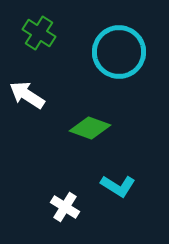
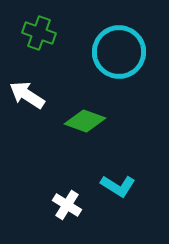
green cross: rotated 12 degrees counterclockwise
green diamond: moved 5 px left, 7 px up
white cross: moved 2 px right, 2 px up
